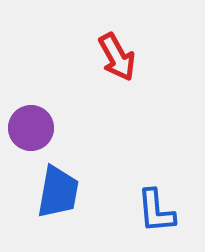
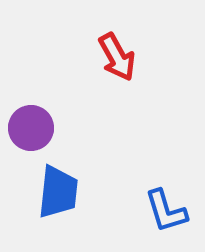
blue trapezoid: rotated 4 degrees counterclockwise
blue L-shape: moved 10 px right; rotated 12 degrees counterclockwise
